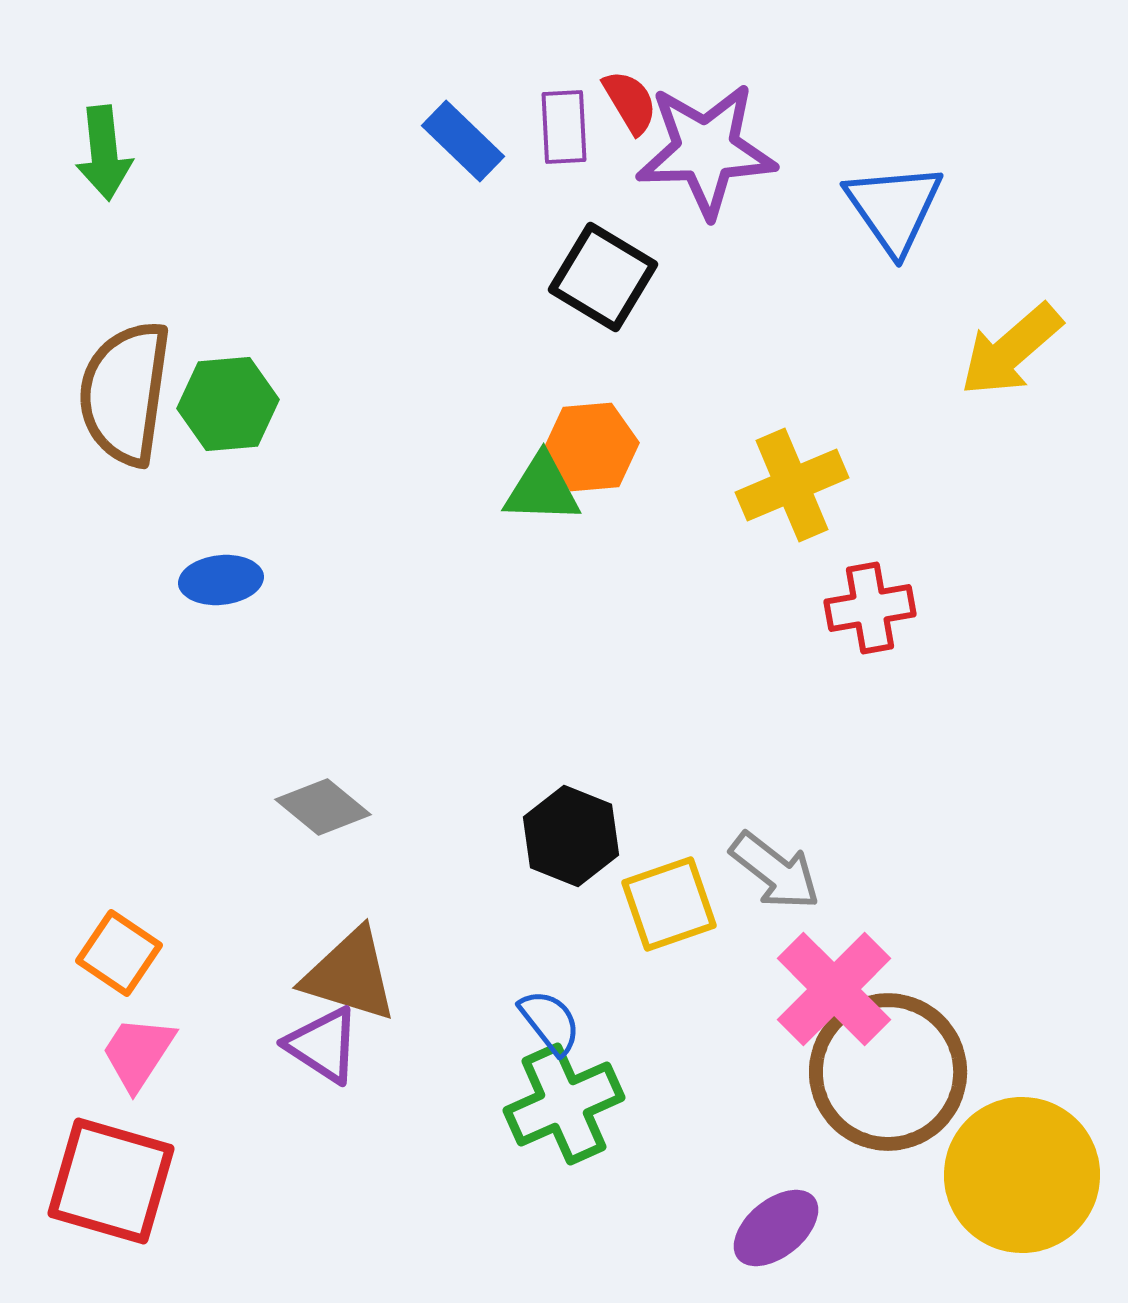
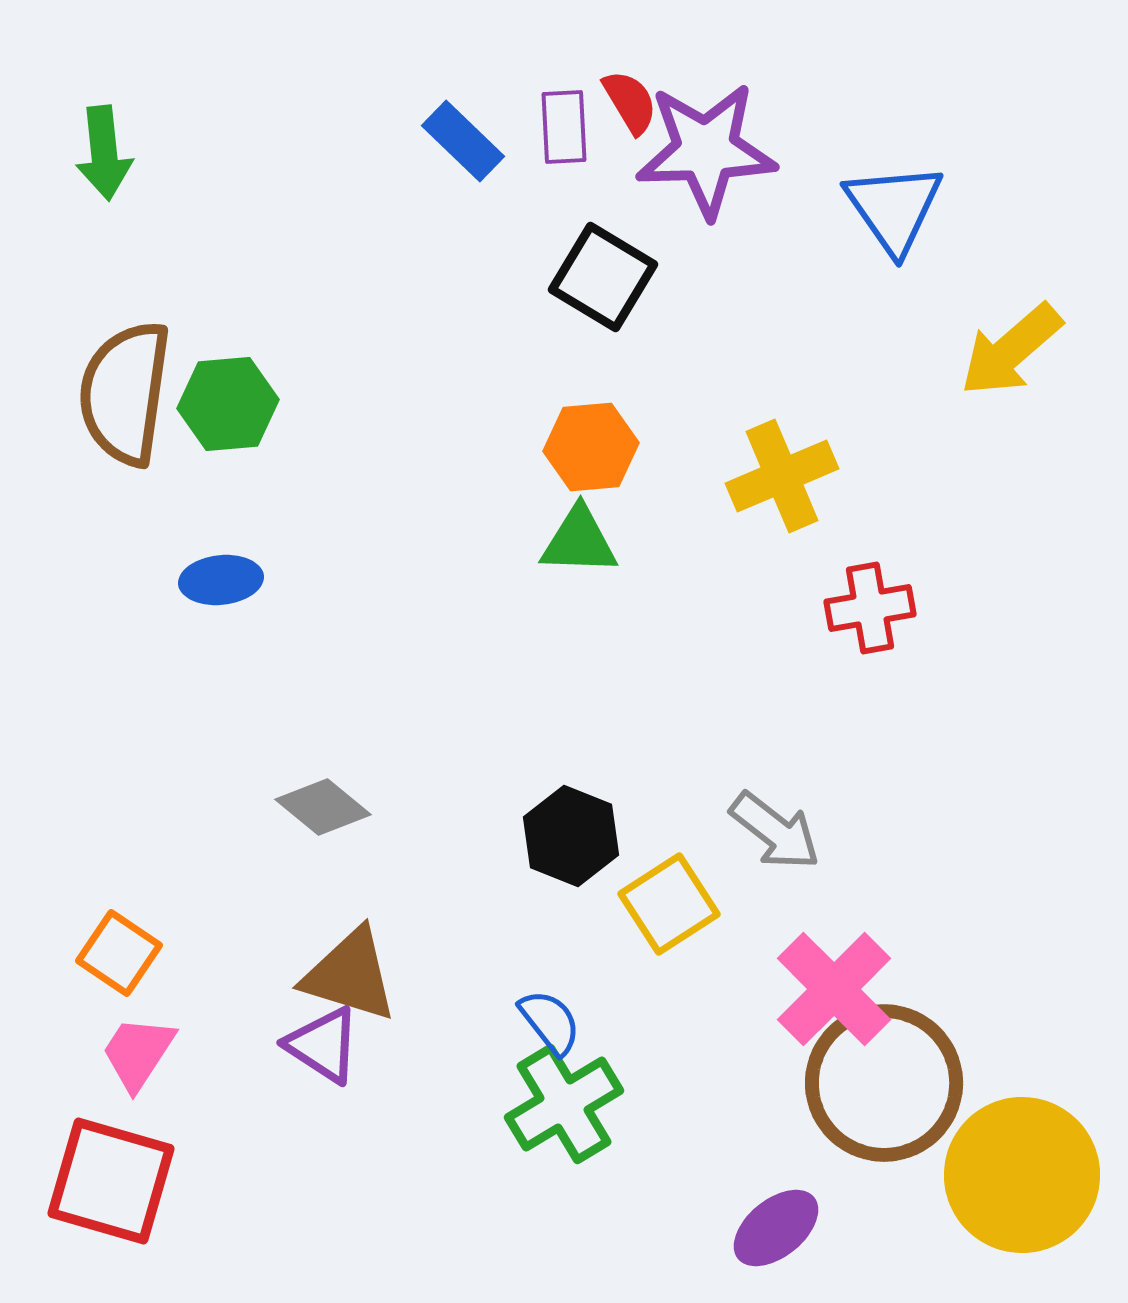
yellow cross: moved 10 px left, 9 px up
green triangle: moved 37 px right, 52 px down
gray arrow: moved 40 px up
yellow square: rotated 14 degrees counterclockwise
brown circle: moved 4 px left, 11 px down
green cross: rotated 7 degrees counterclockwise
